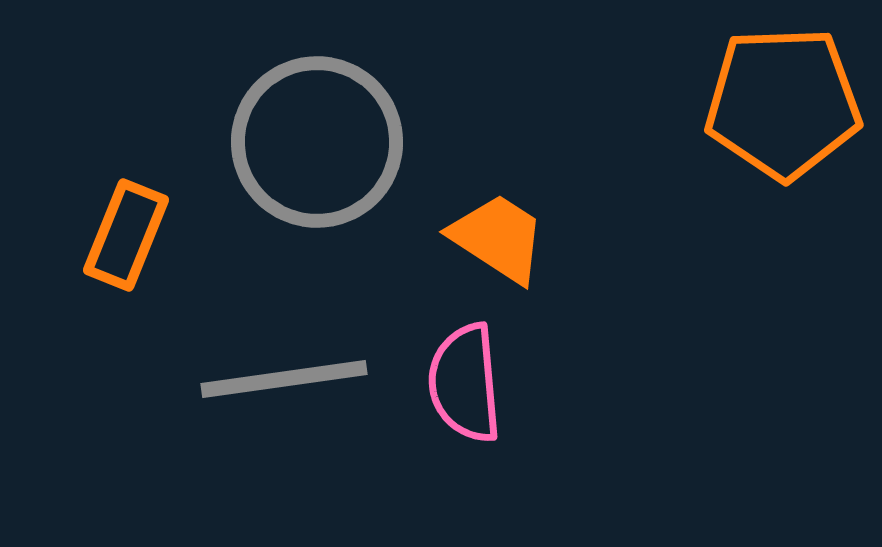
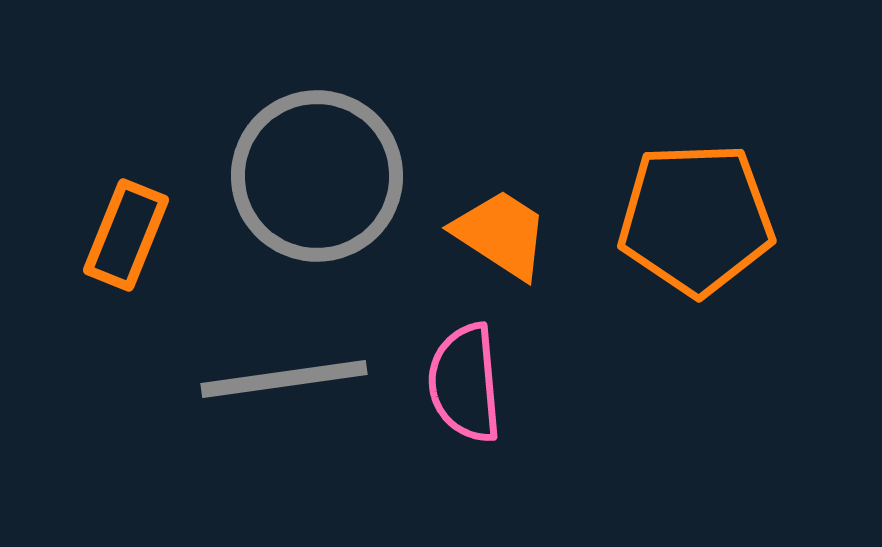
orange pentagon: moved 87 px left, 116 px down
gray circle: moved 34 px down
orange trapezoid: moved 3 px right, 4 px up
